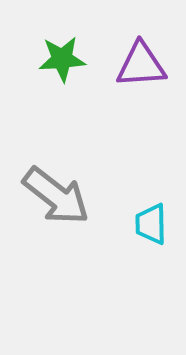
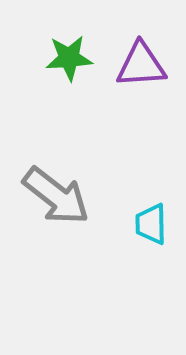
green star: moved 7 px right, 1 px up
